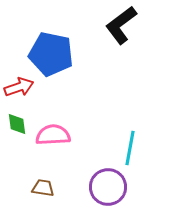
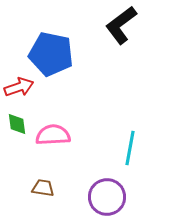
purple circle: moved 1 px left, 10 px down
